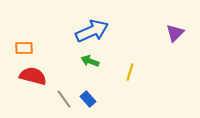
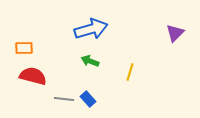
blue arrow: moved 1 px left, 2 px up; rotated 8 degrees clockwise
gray line: rotated 48 degrees counterclockwise
